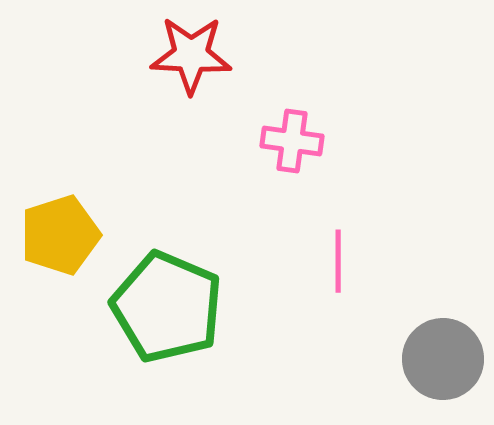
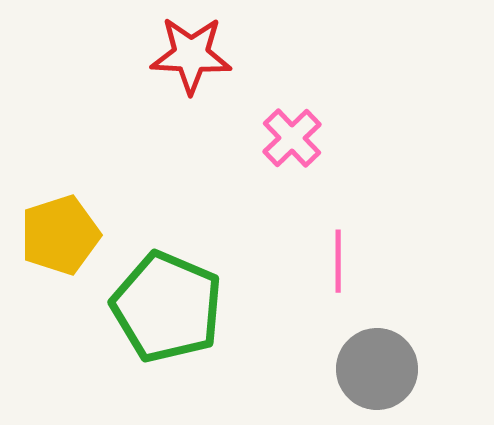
pink cross: moved 3 px up; rotated 38 degrees clockwise
gray circle: moved 66 px left, 10 px down
